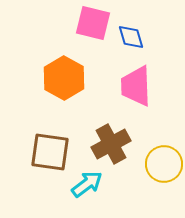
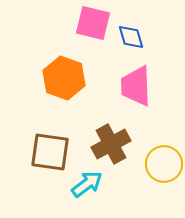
orange hexagon: rotated 9 degrees counterclockwise
